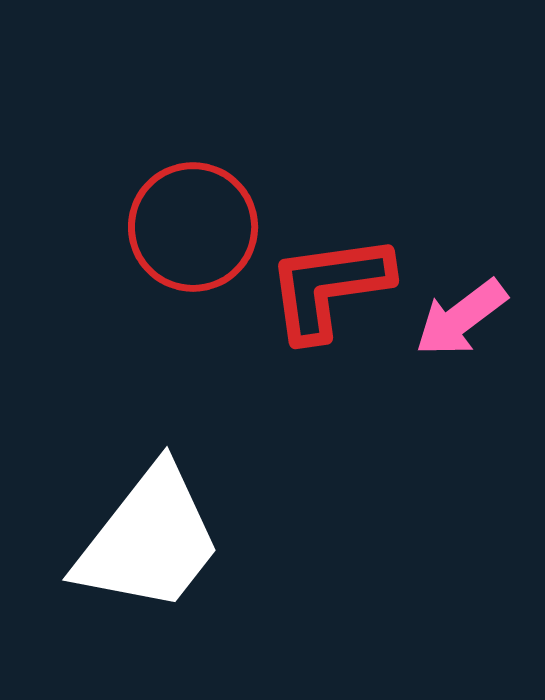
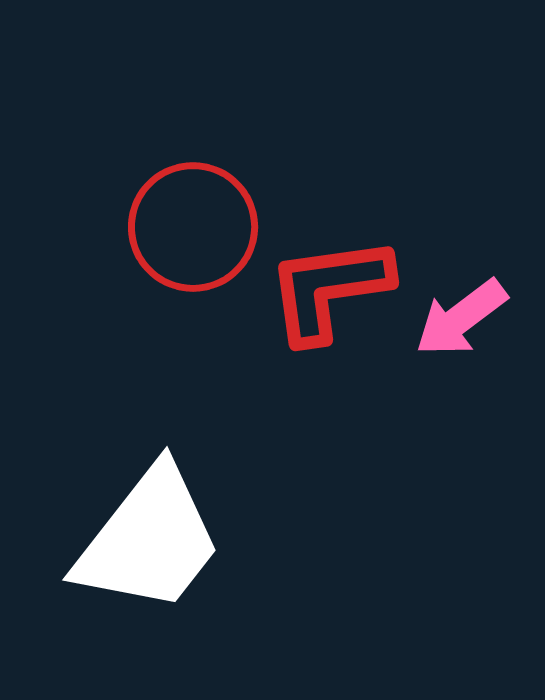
red L-shape: moved 2 px down
